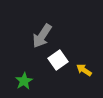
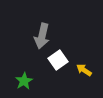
gray arrow: rotated 20 degrees counterclockwise
